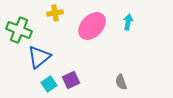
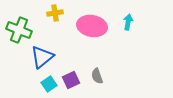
pink ellipse: rotated 56 degrees clockwise
blue triangle: moved 3 px right
gray semicircle: moved 24 px left, 6 px up
